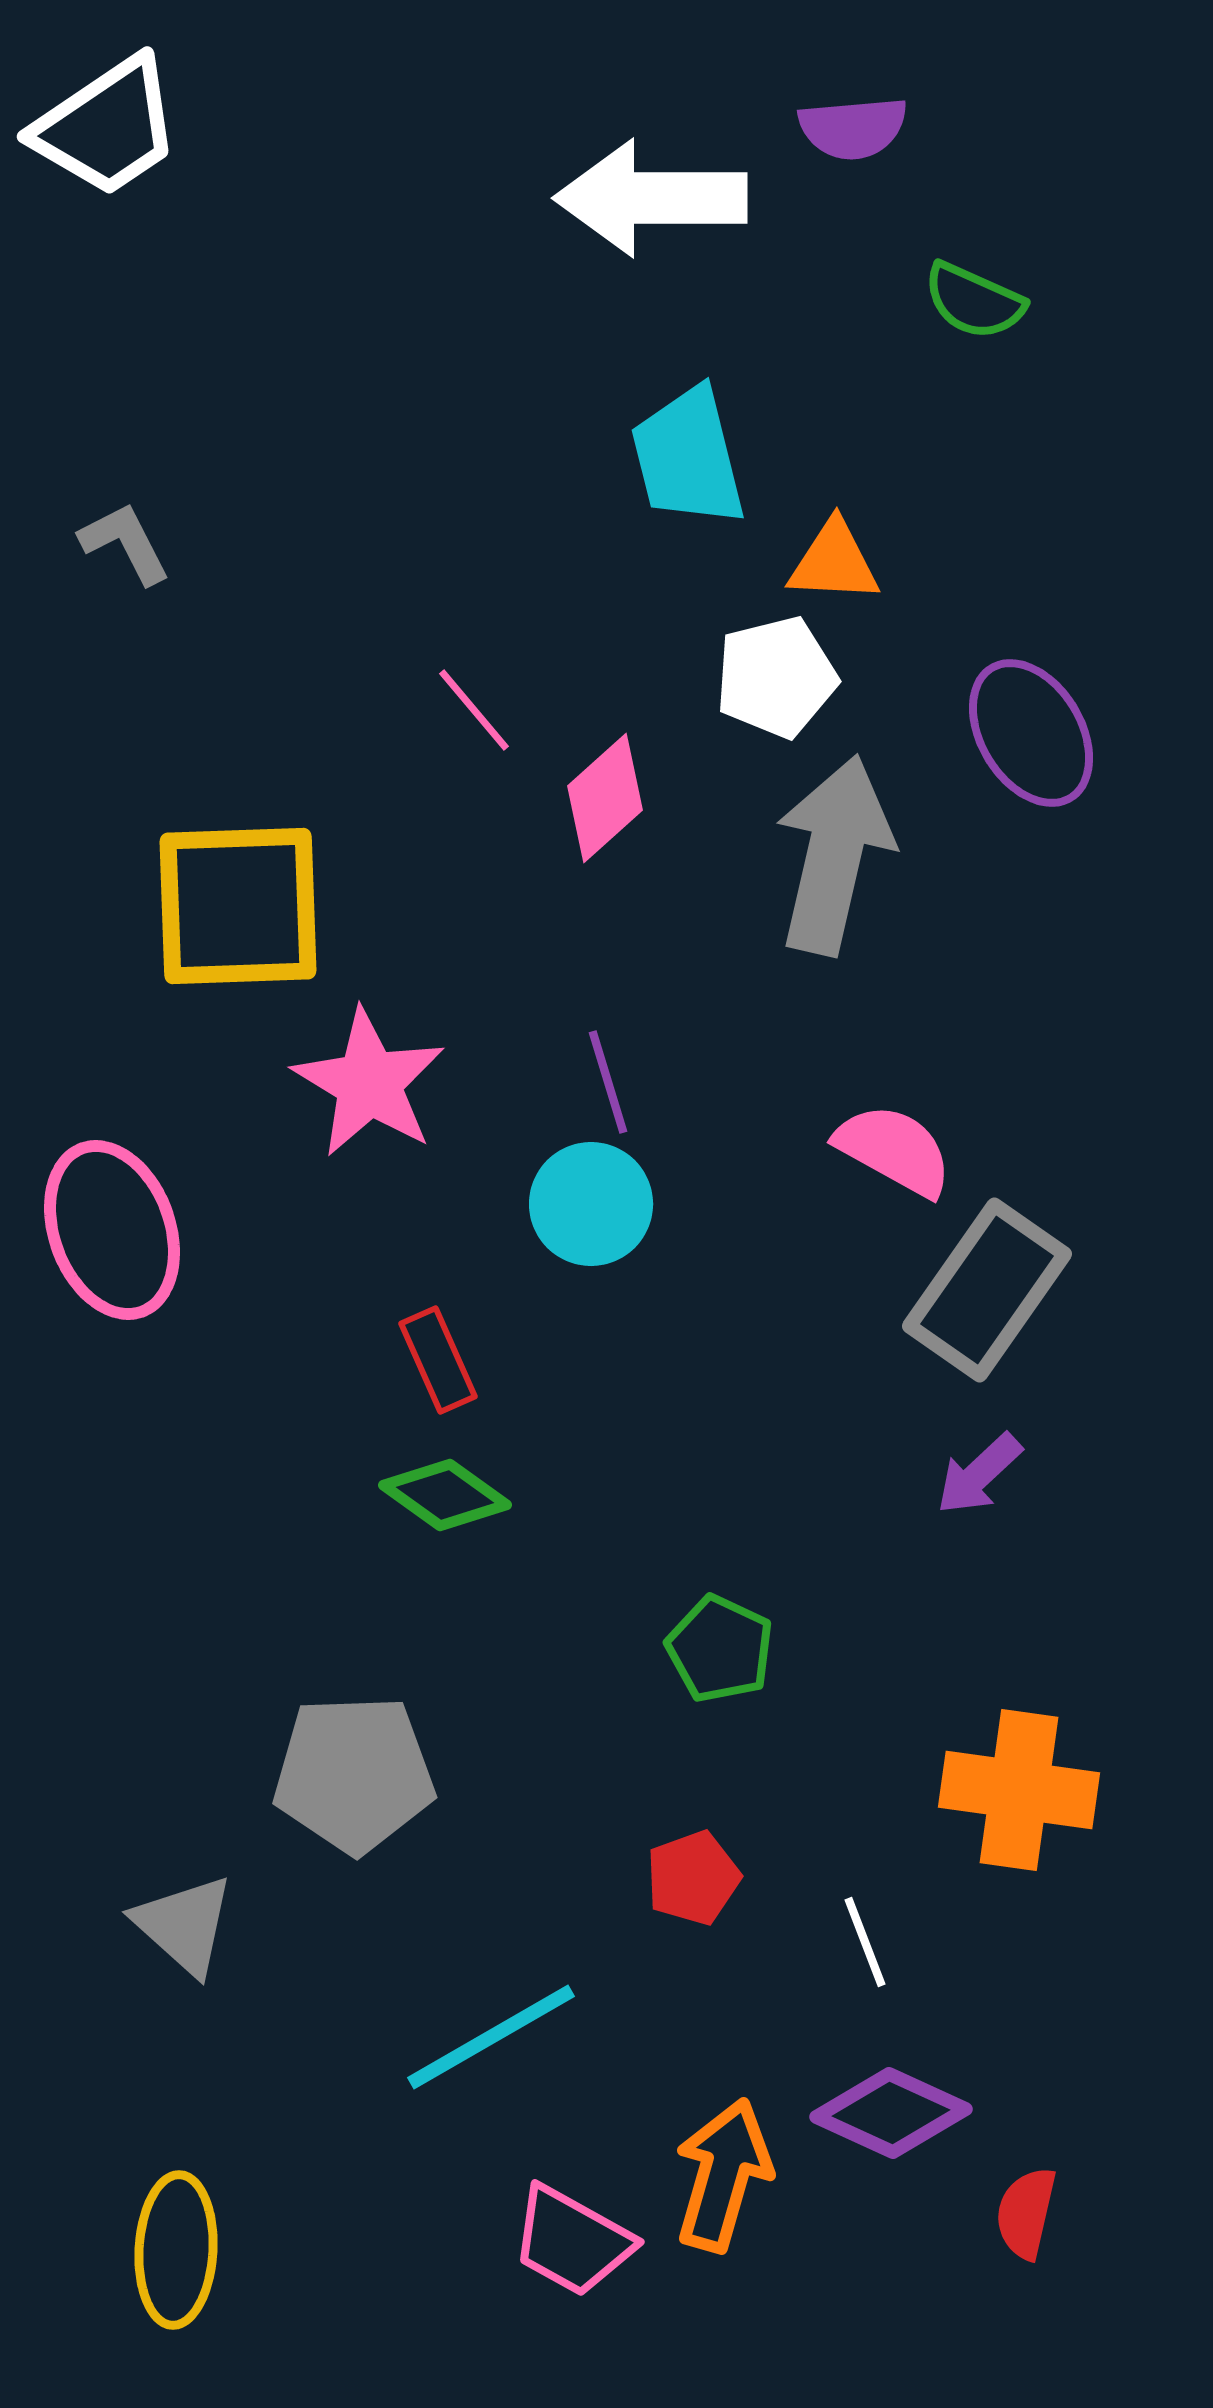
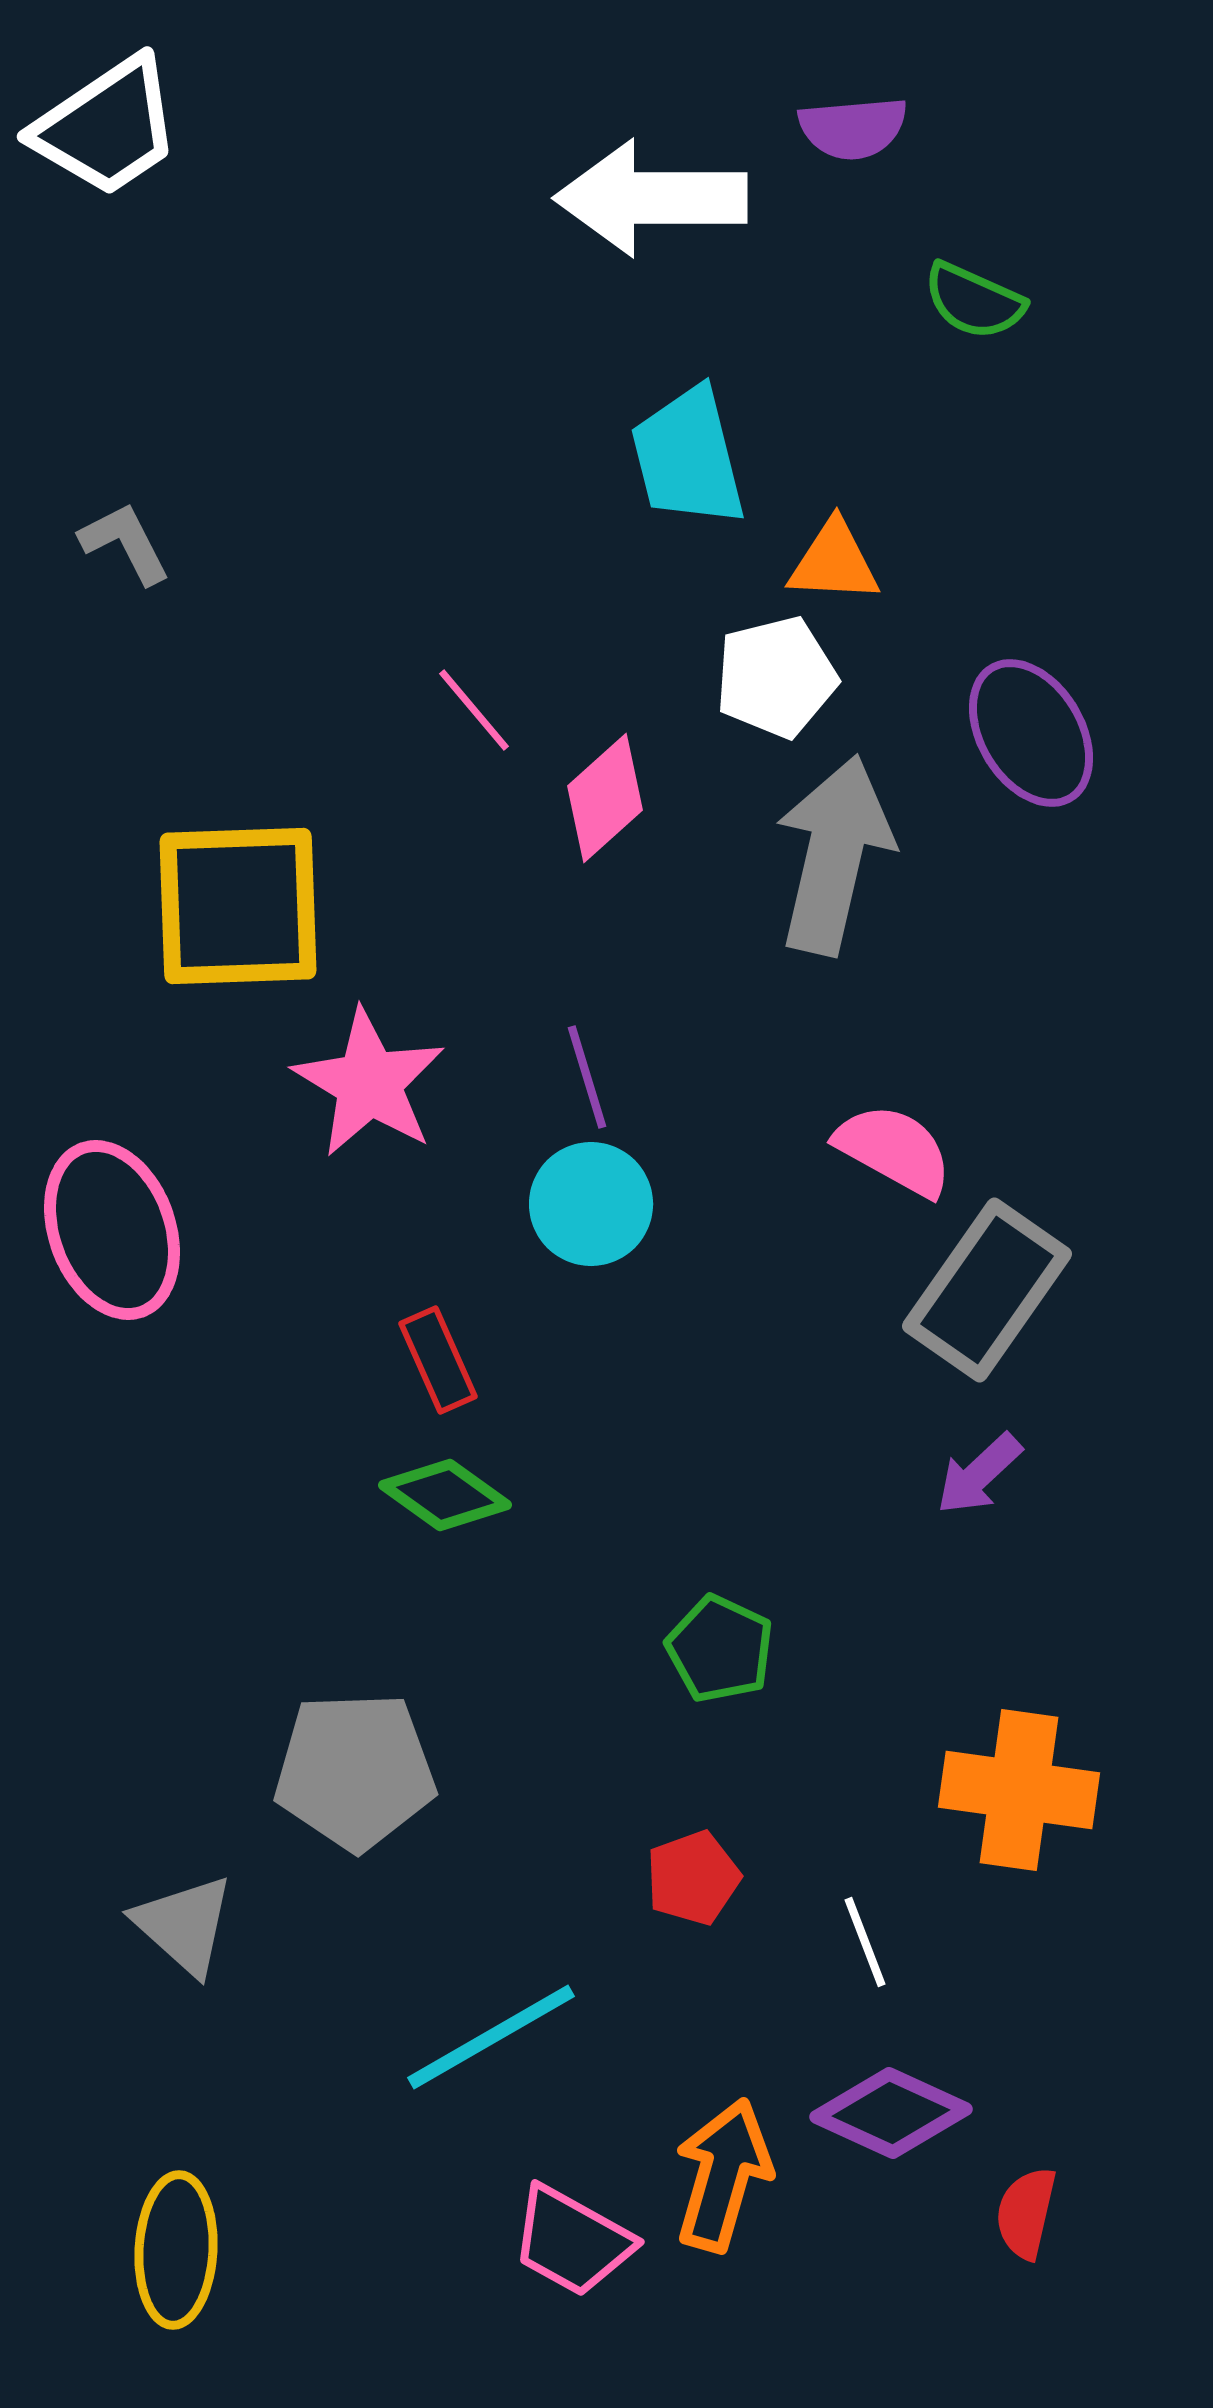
purple line: moved 21 px left, 5 px up
gray pentagon: moved 1 px right, 3 px up
